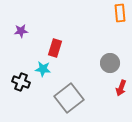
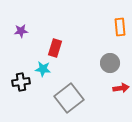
orange rectangle: moved 14 px down
black cross: rotated 30 degrees counterclockwise
red arrow: rotated 119 degrees counterclockwise
